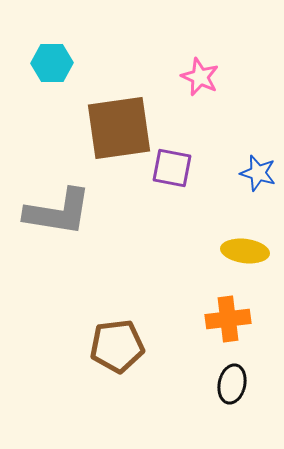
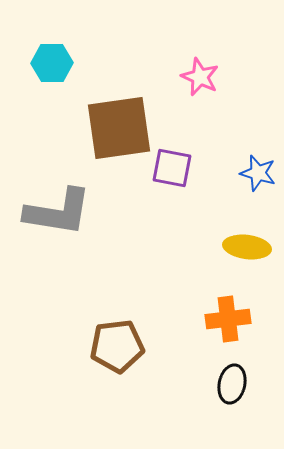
yellow ellipse: moved 2 px right, 4 px up
